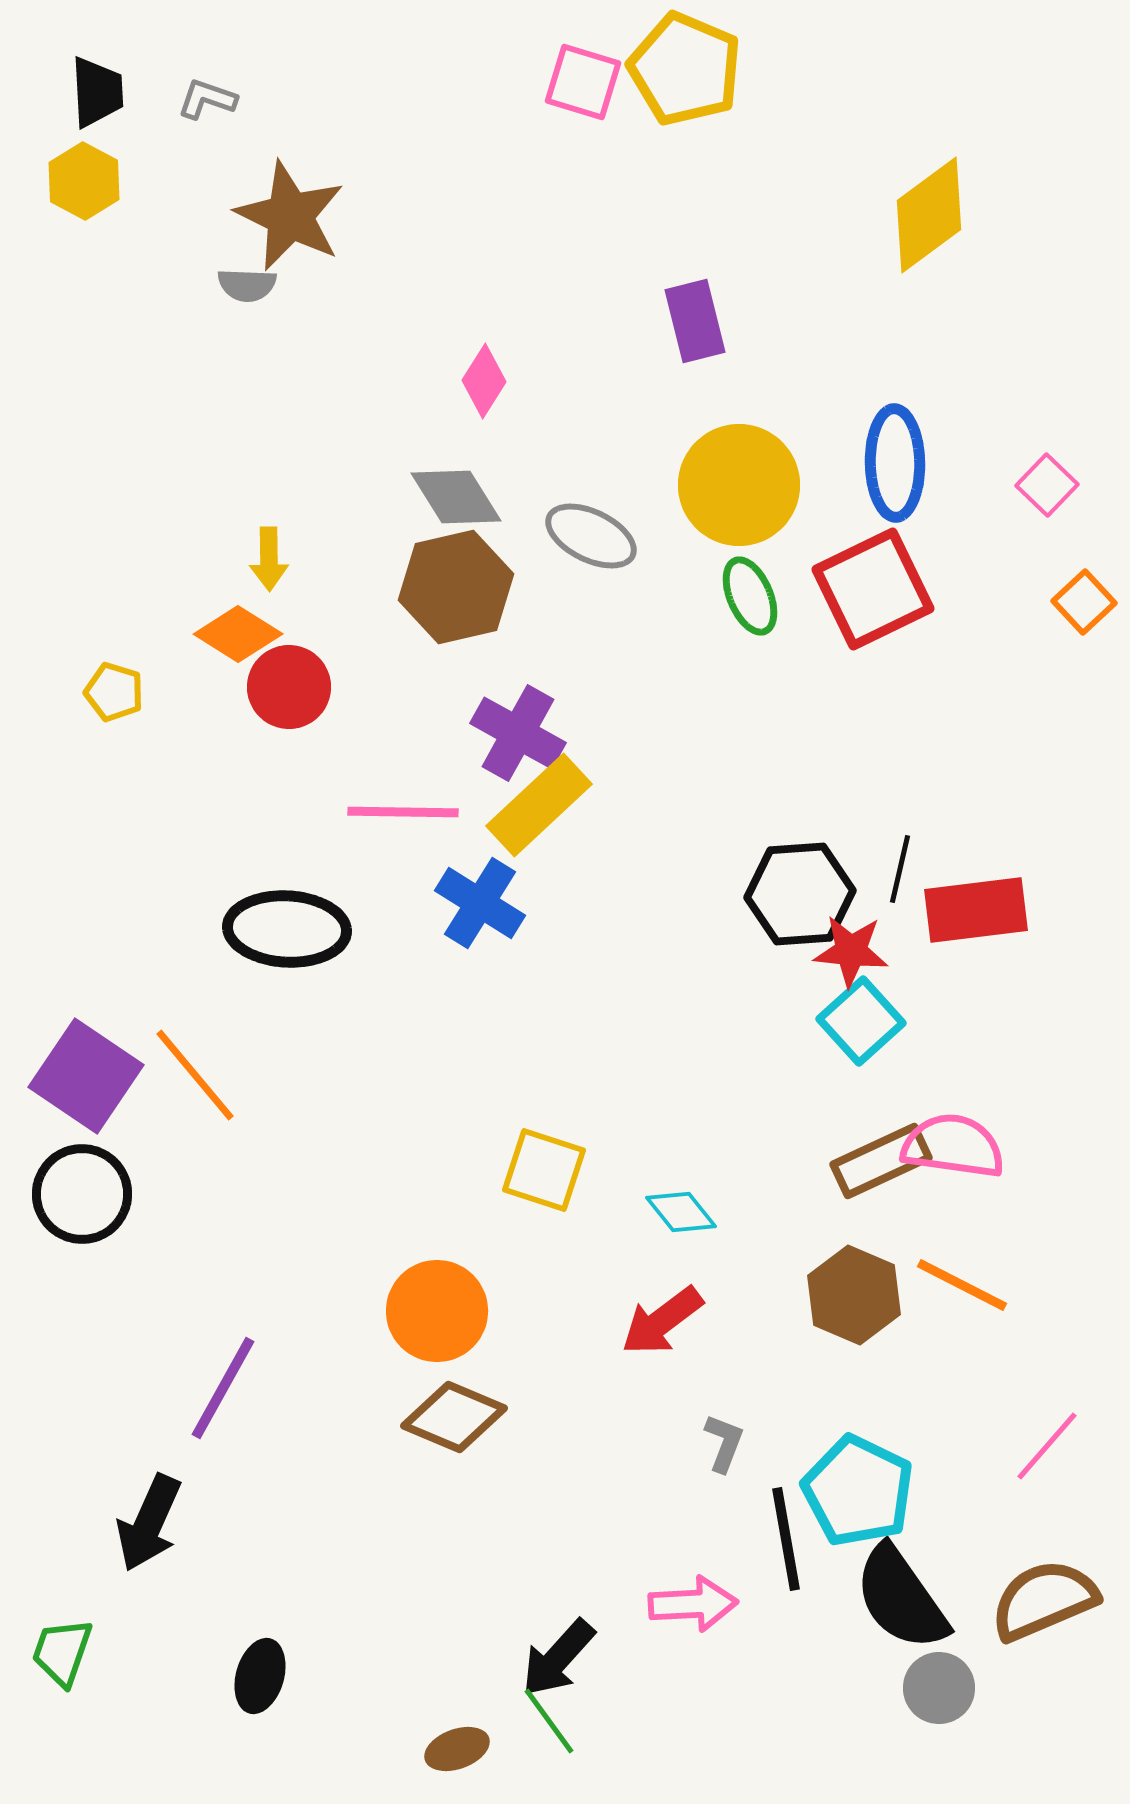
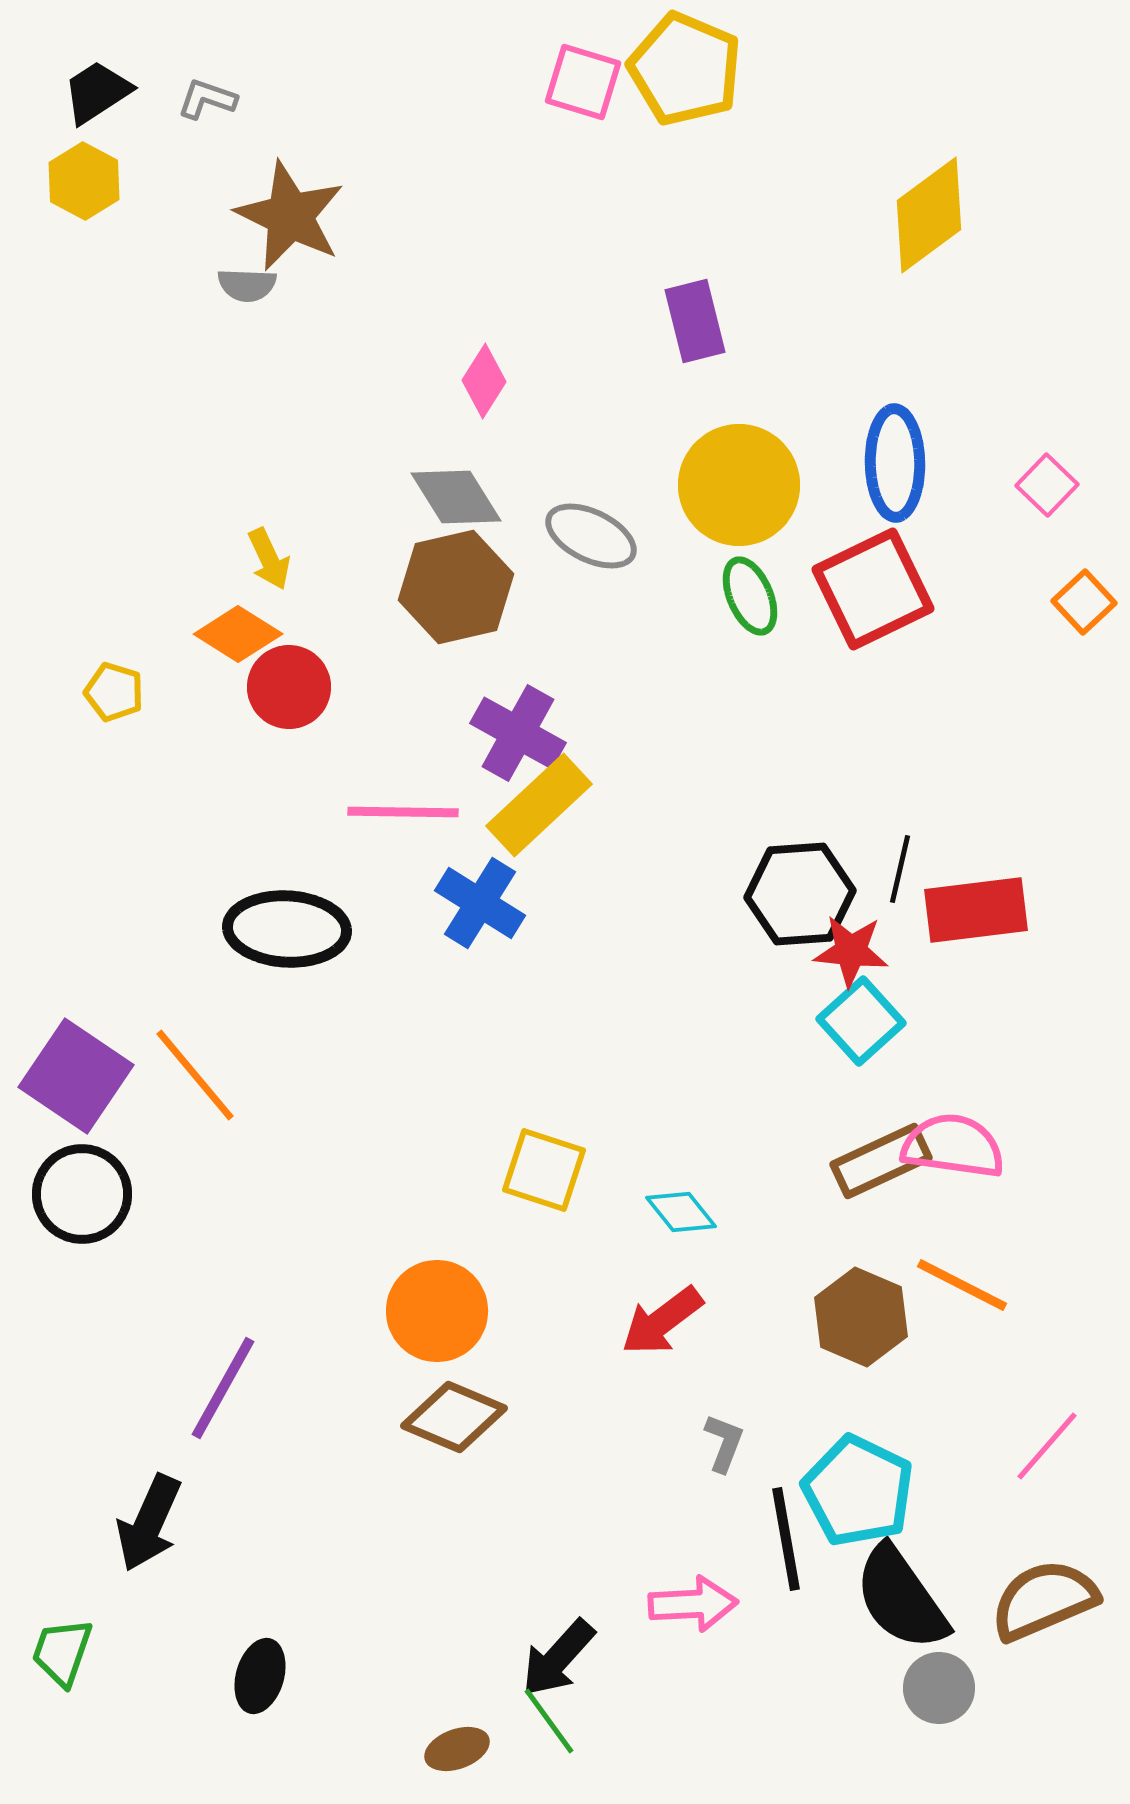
black trapezoid at (97, 92): rotated 120 degrees counterclockwise
yellow arrow at (269, 559): rotated 24 degrees counterclockwise
purple square at (86, 1076): moved 10 px left
brown hexagon at (854, 1295): moved 7 px right, 22 px down
